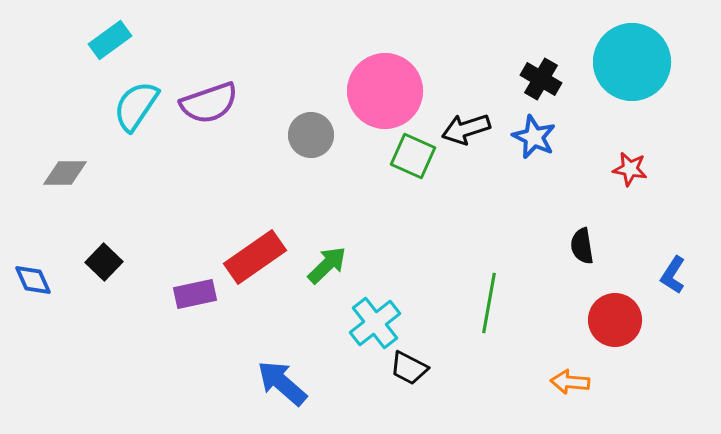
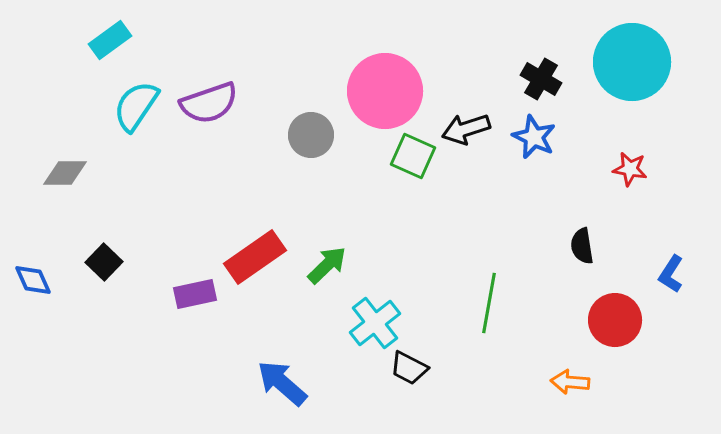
blue L-shape: moved 2 px left, 1 px up
